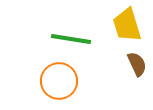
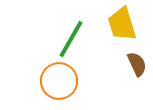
yellow trapezoid: moved 5 px left, 1 px up
green line: rotated 69 degrees counterclockwise
